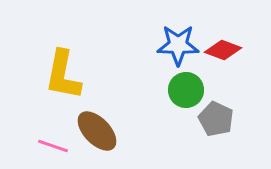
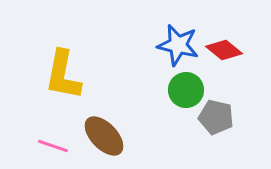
blue star: rotated 12 degrees clockwise
red diamond: moved 1 px right; rotated 18 degrees clockwise
gray pentagon: moved 2 px up; rotated 12 degrees counterclockwise
brown ellipse: moved 7 px right, 5 px down
